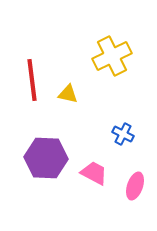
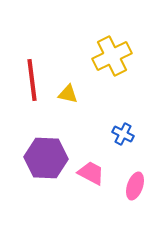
pink trapezoid: moved 3 px left
